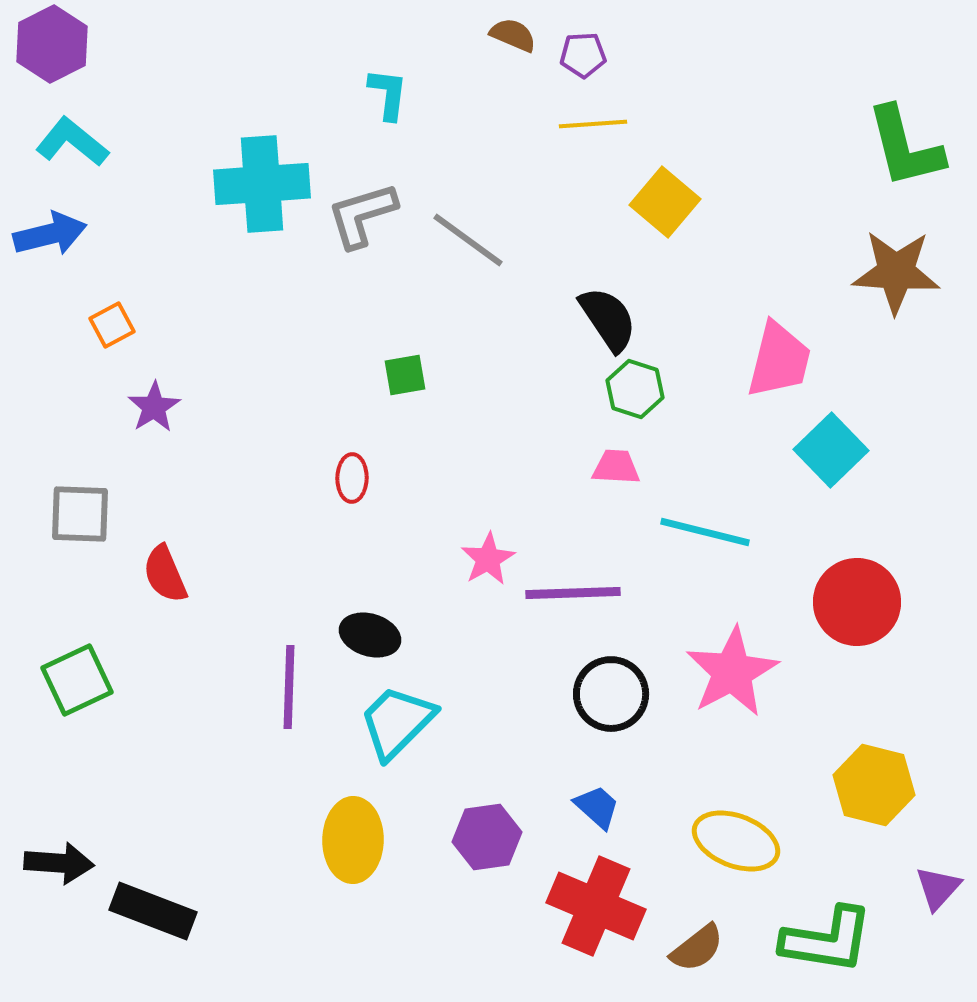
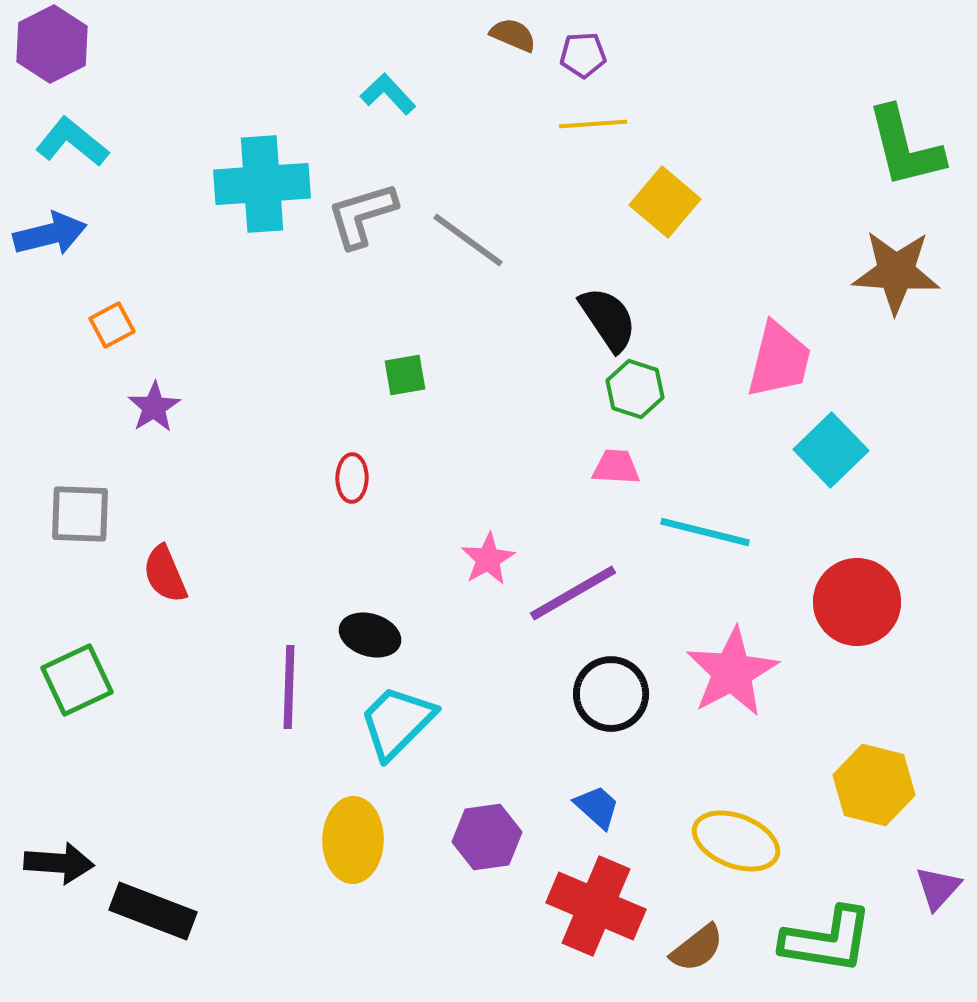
cyan L-shape at (388, 94): rotated 50 degrees counterclockwise
purple line at (573, 593): rotated 28 degrees counterclockwise
